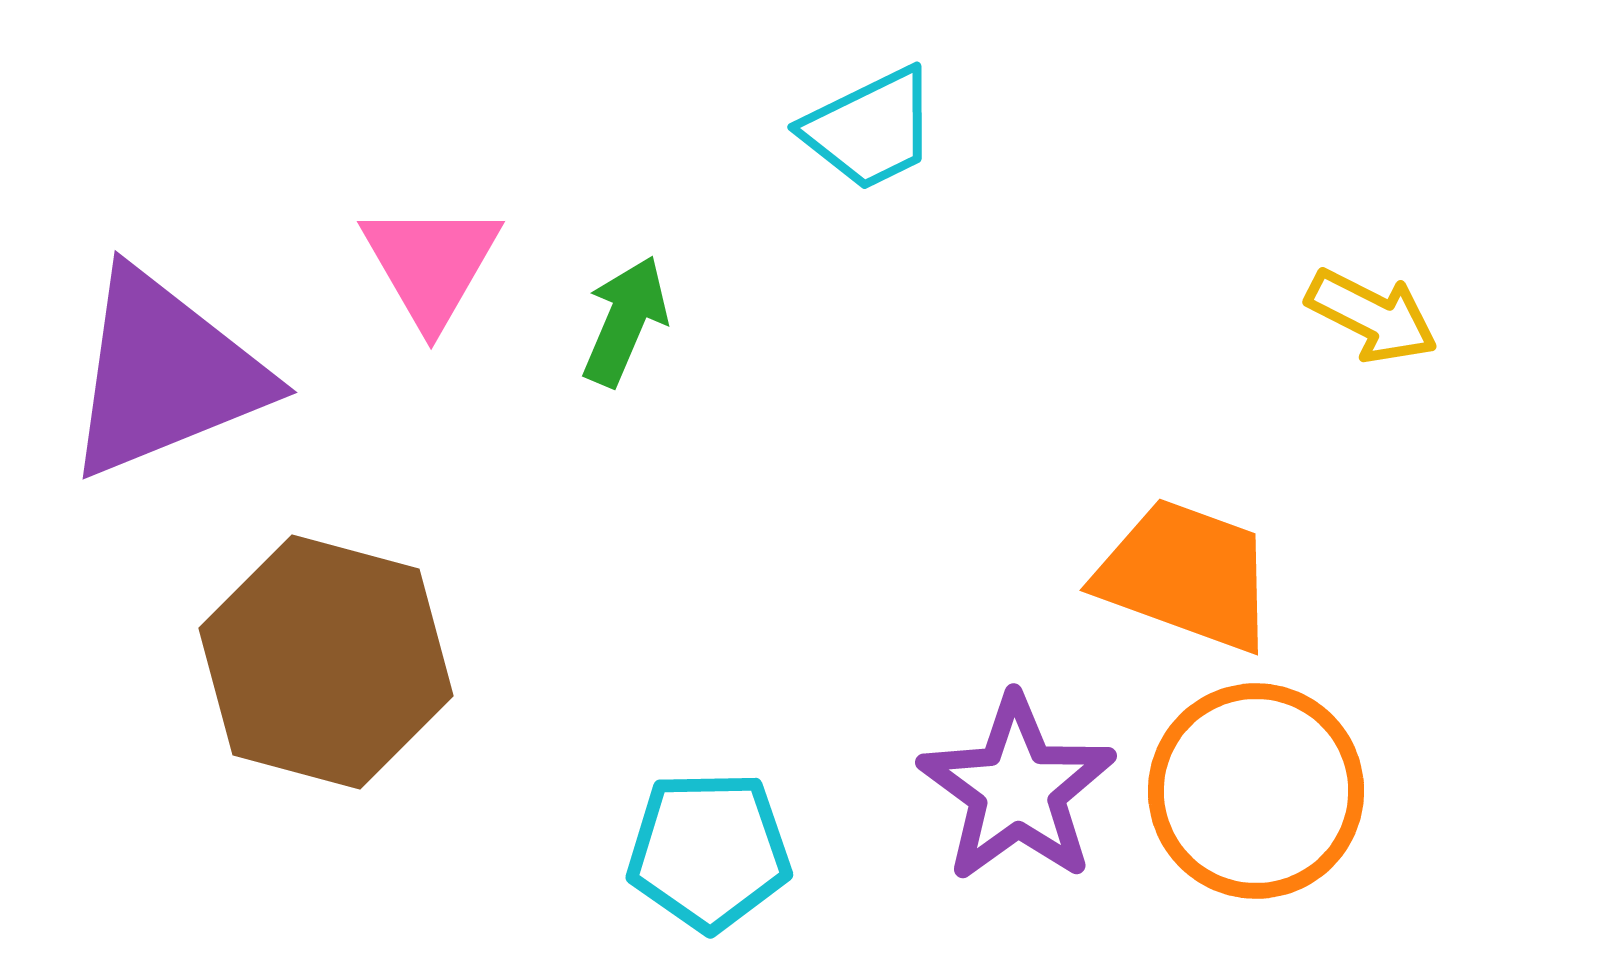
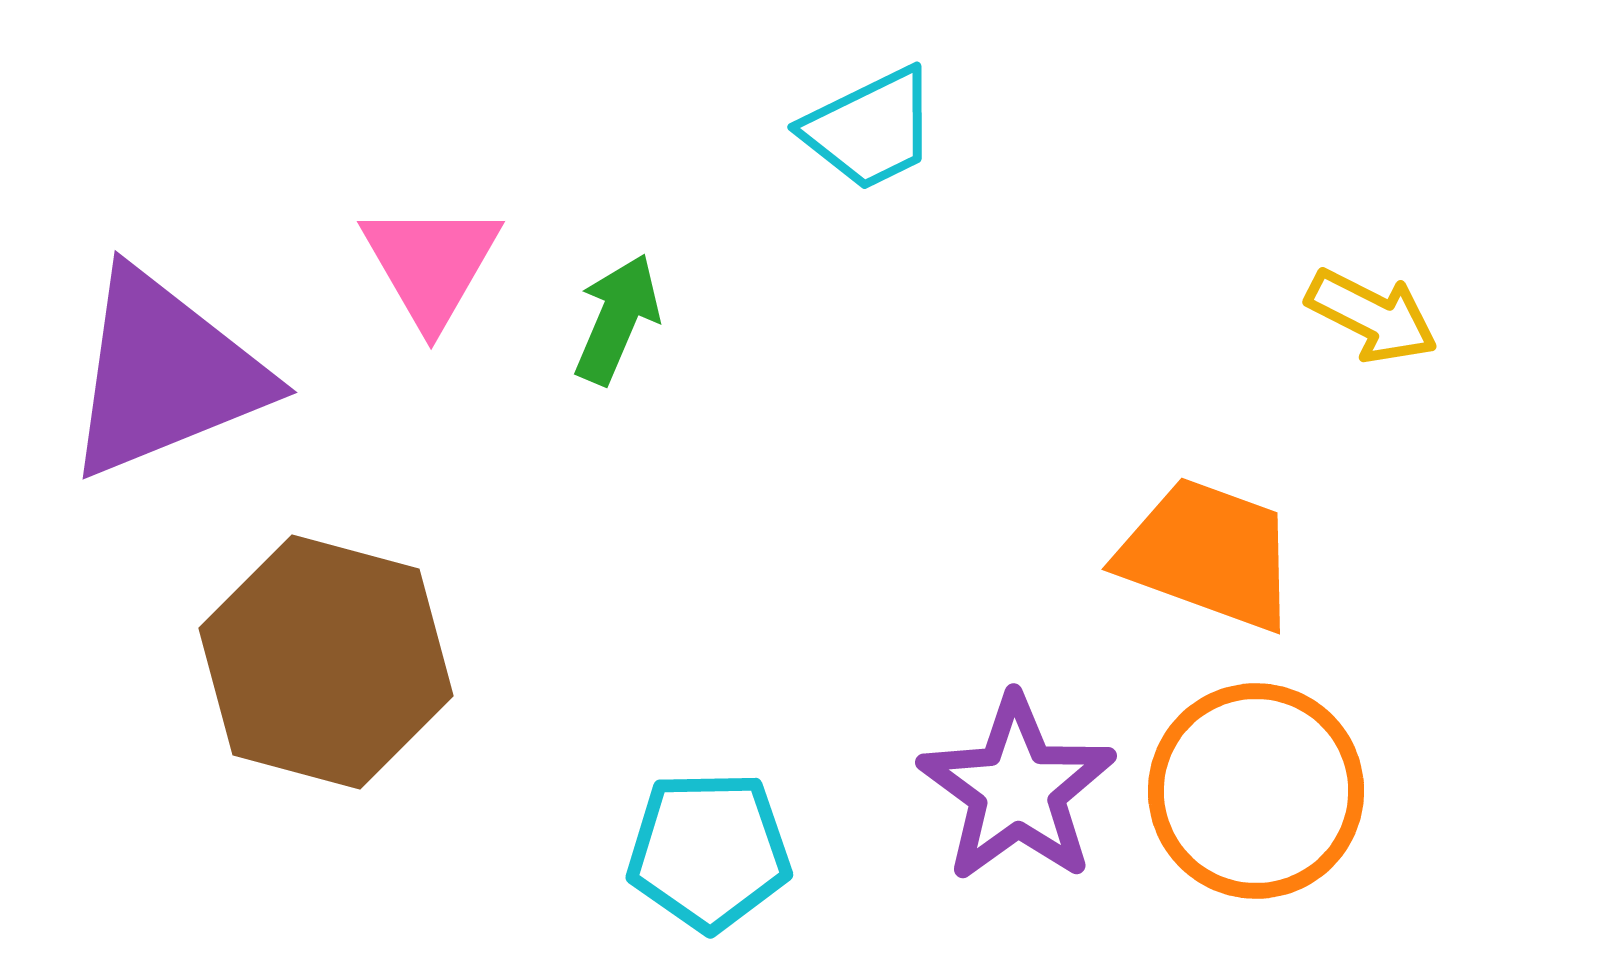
green arrow: moved 8 px left, 2 px up
orange trapezoid: moved 22 px right, 21 px up
